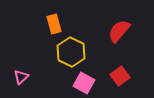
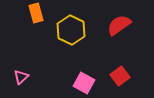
orange rectangle: moved 18 px left, 11 px up
red semicircle: moved 6 px up; rotated 15 degrees clockwise
yellow hexagon: moved 22 px up
